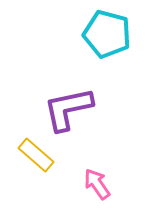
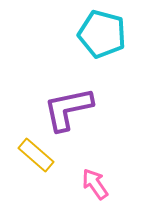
cyan pentagon: moved 5 px left
pink arrow: moved 2 px left
